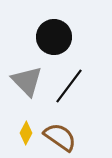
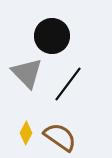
black circle: moved 2 px left, 1 px up
gray triangle: moved 8 px up
black line: moved 1 px left, 2 px up
